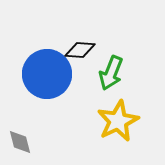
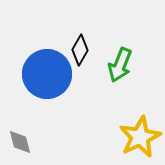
black diamond: rotated 64 degrees counterclockwise
green arrow: moved 9 px right, 8 px up
yellow star: moved 22 px right, 16 px down
